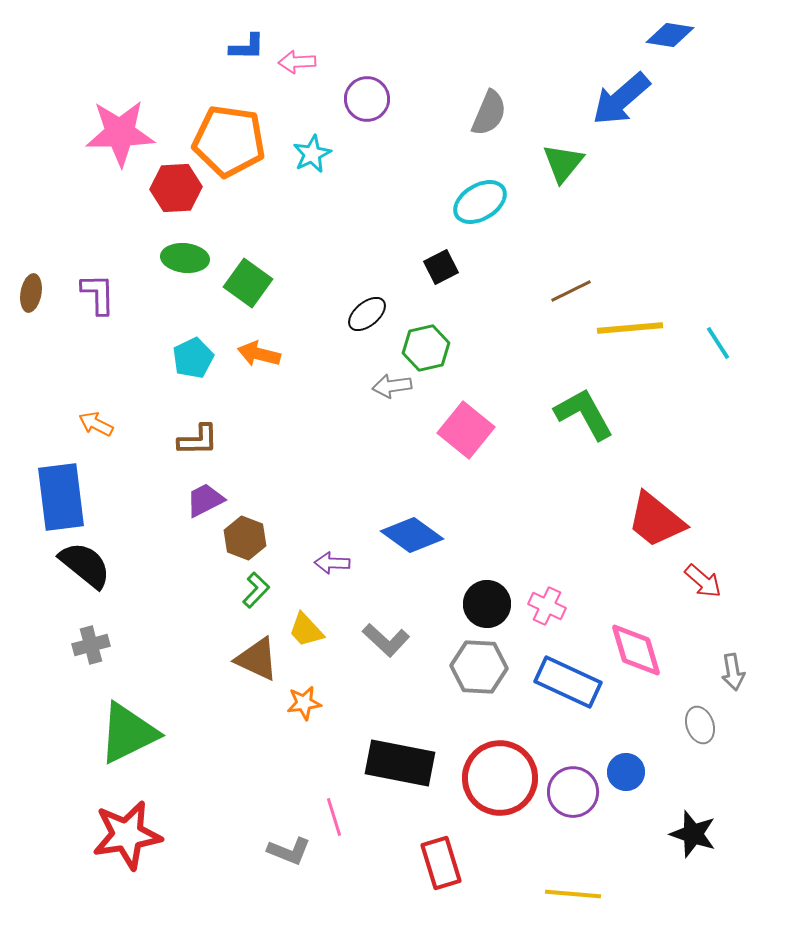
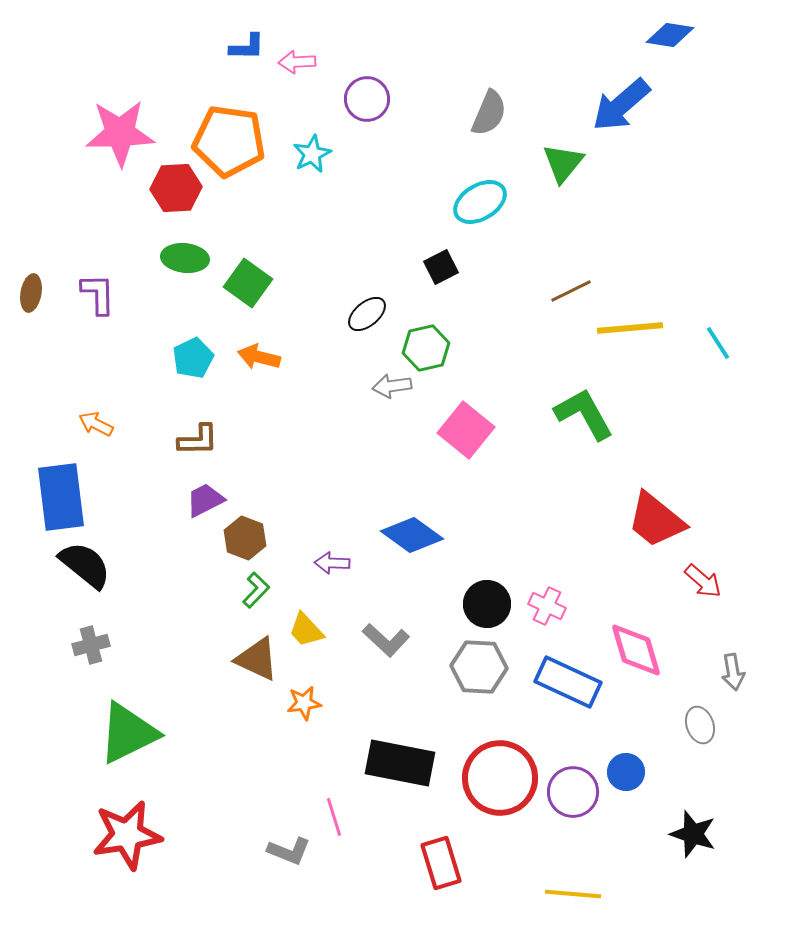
blue arrow at (621, 99): moved 6 px down
orange arrow at (259, 354): moved 3 px down
